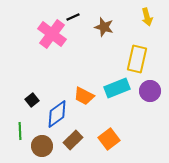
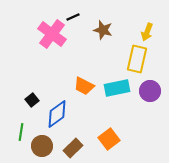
yellow arrow: moved 15 px down; rotated 36 degrees clockwise
brown star: moved 1 px left, 3 px down
cyan rectangle: rotated 10 degrees clockwise
orange trapezoid: moved 10 px up
green line: moved 1 px right, 1 px down; rotated 12 degrees clockwise
brown rectangle: moved 8 px down
